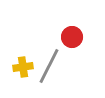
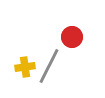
yellow cross: moved 2 px right
